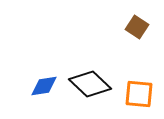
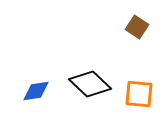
blue diamond: moved 8 px left, 5 px down
